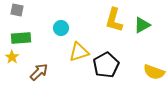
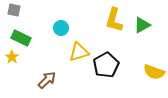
gray square: moved 3 px left
green rectangle: rotated 30 degrees clockwise
brown arrow: moved 8 px right, 8 px down
